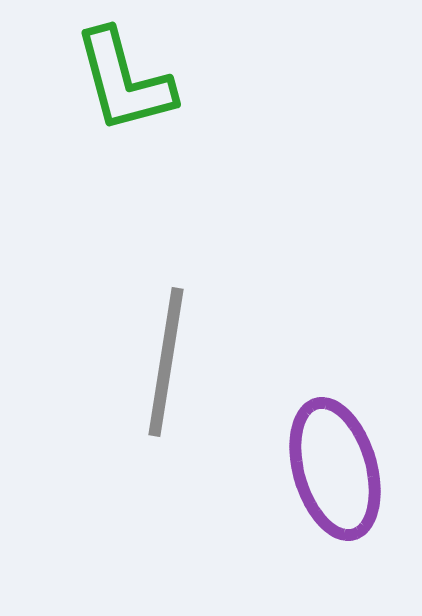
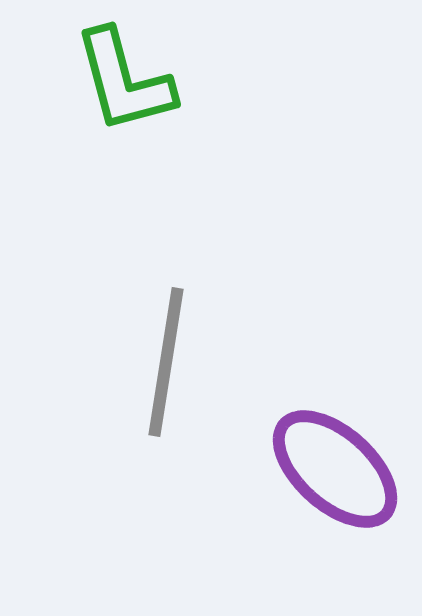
purple ellipse: rotated 32 degrees counterclockwise
